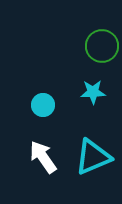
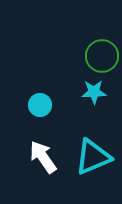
green circle: moved 10 px down
cyan star: moved 1 px right
cyan circle: moved 3 px left
